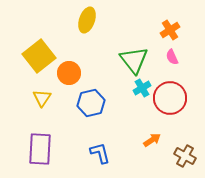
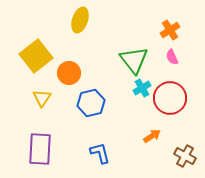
yellow ellipse: moved 7 px left
yellow square: moved 3 px left
orange arrow: moved 4 px up
